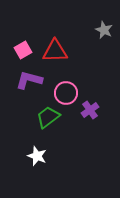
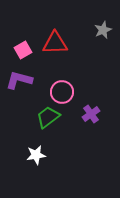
gray star: moved 1 px left; rotated 24 degrees clockwise
red triangle: moved 8 px up
purple L-shape: moved 10 px left
pink circle: moved 4 px left, 1 px up
purple cross: moved 1 px right, 4 px down
white star: moved 1 px left, 1 px up; rotated 30 degrees counterclockwise
